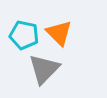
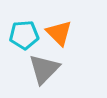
cyan pentagon: rotated 16 degrees counterclockwise
